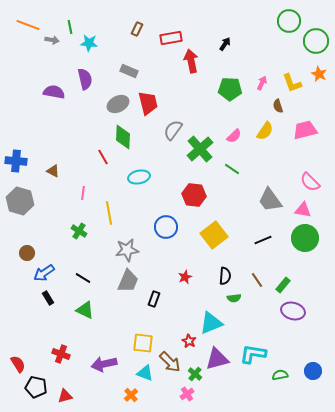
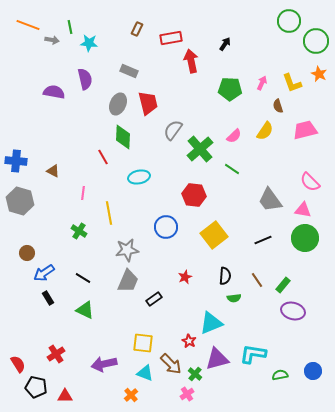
gray ellipse at (118, 104): rotated 40 degrees counterclockwise
black rectangle at (154, 299): rotated 35 degrees clockwise
red cross at (61, 354): moved 5 px left; rotated 36 degrees clockwise
brown arrow at (170, 362): moved 1 px right, 2 px down
red triangle at (65, 396): rotated 14 degrees clockwise
